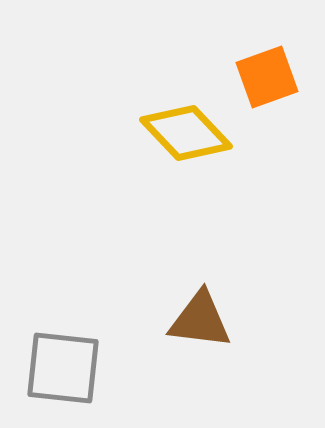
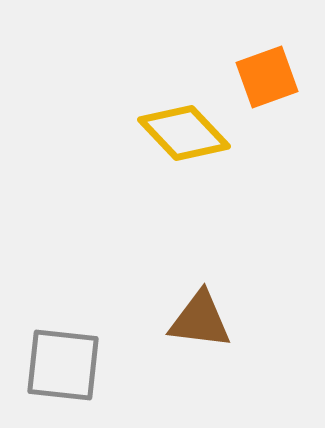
yellow diamond: moved 2 px left
gray square: moved 3 px up
